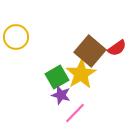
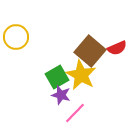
red semicircle: rotated 12 degrees clockwise
yellow star: moved 1 px down; rotated 12 degrees counterclockwise
